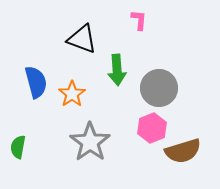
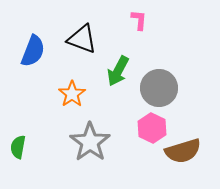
green arrow: moved 1 px right, 1 px down; rotated 32 degrees clockwise
blue semicircle: moved 3 px left, 31 px up; rotated 36 degrees clockwise
pink hexagon: rotated 12 degrees counterclockwise
